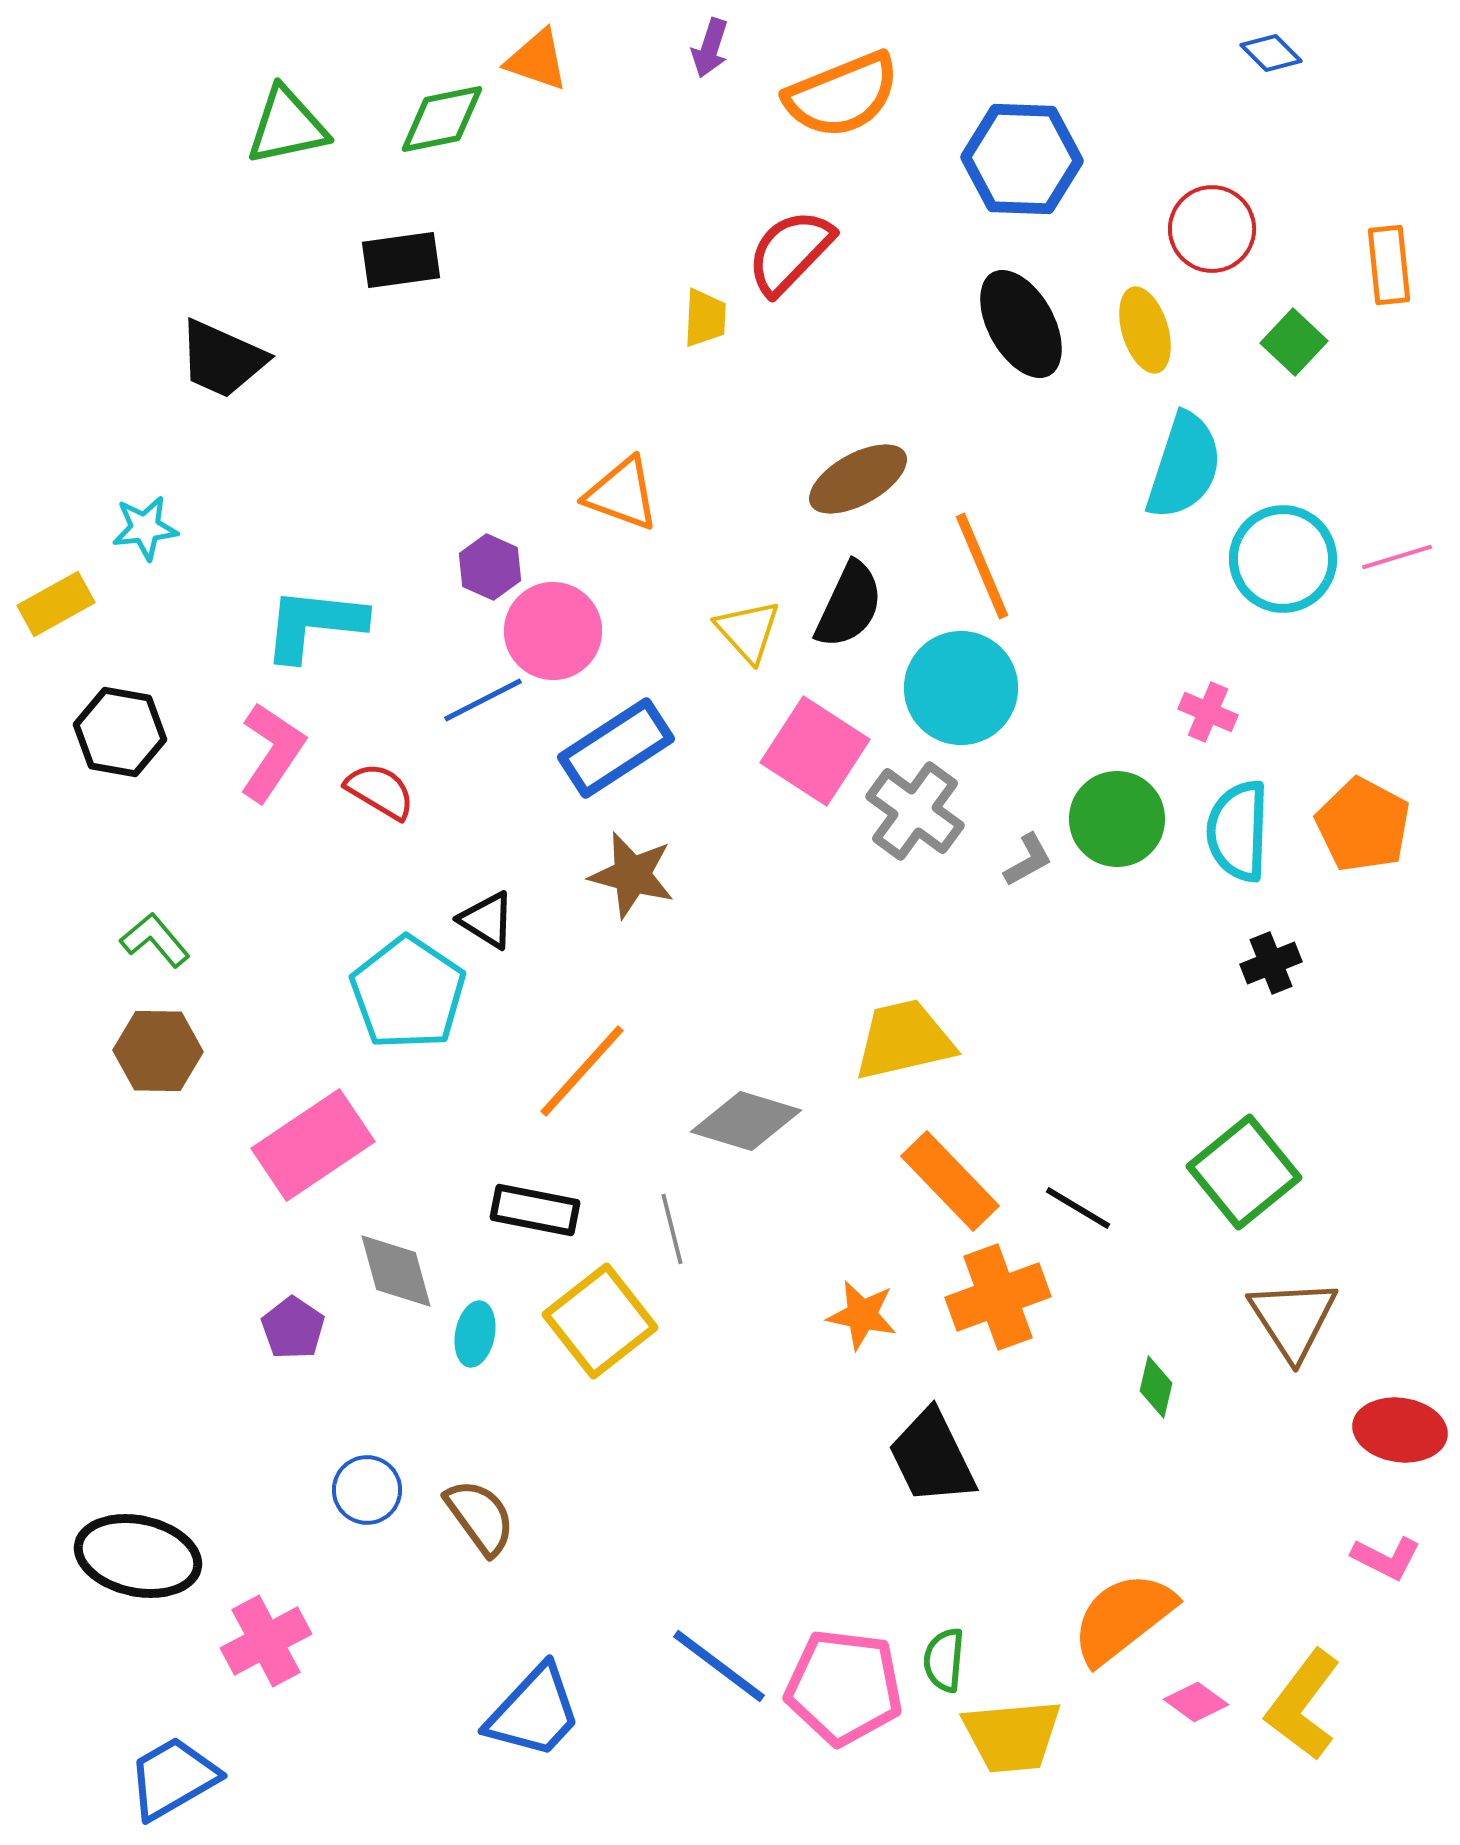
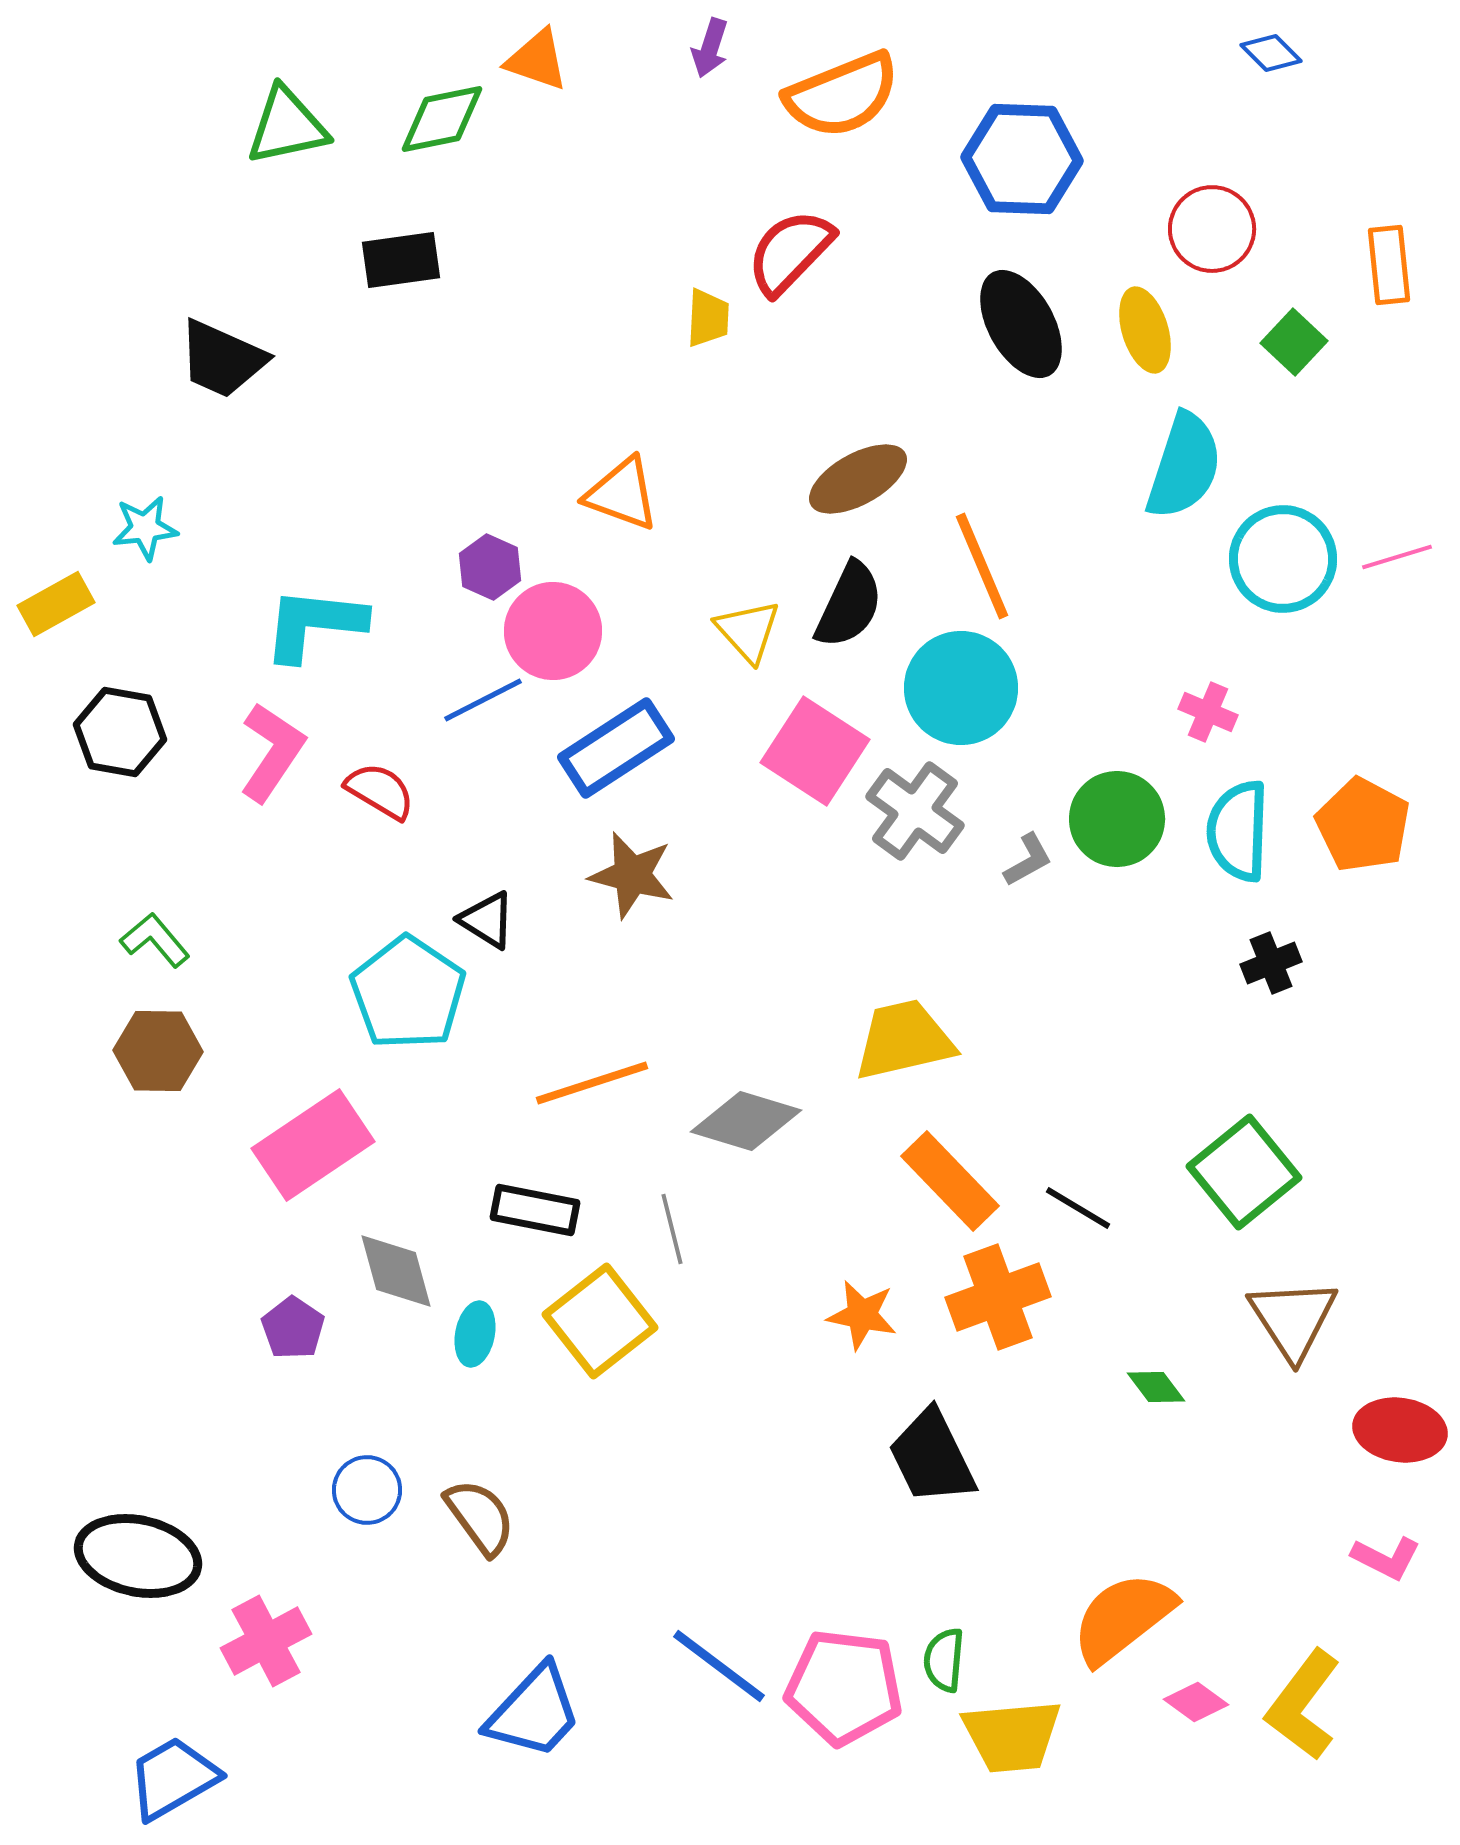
yellow trapezoid at (705, 318): moved 3 px right
orange line at (582, 1071): moved 10 px right, 12 px down; rotated 30 degrees clockwise
green diamond at (1156, 1387): rotated 50 degrees counterclockwise
